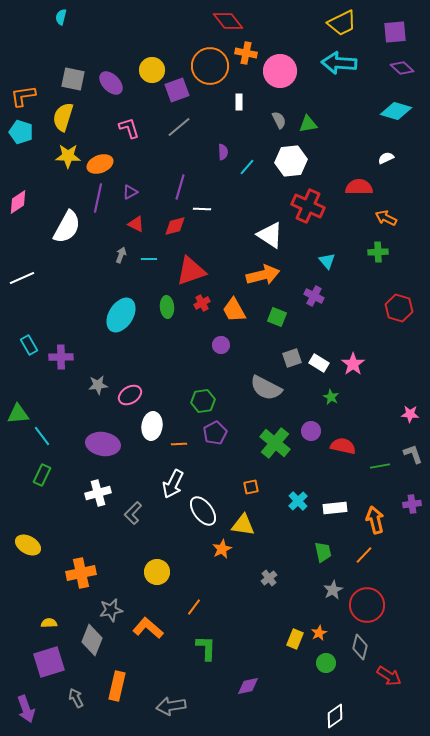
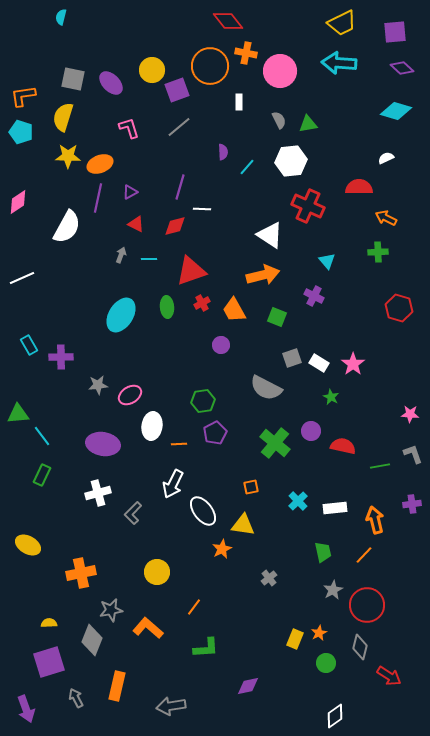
green L-shape at (206, 648): rotated 84 degrees clockwise
